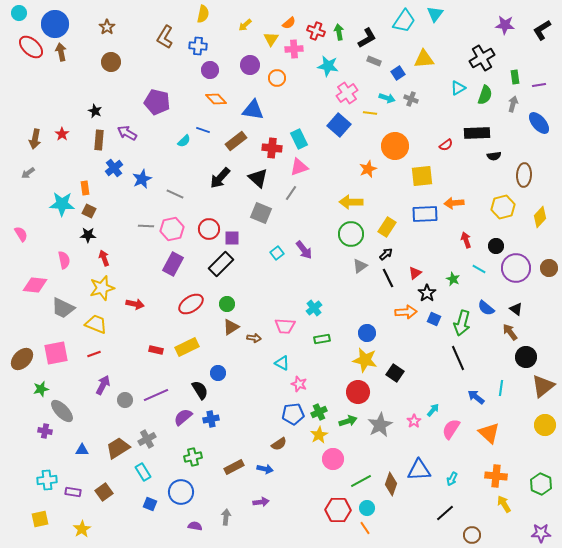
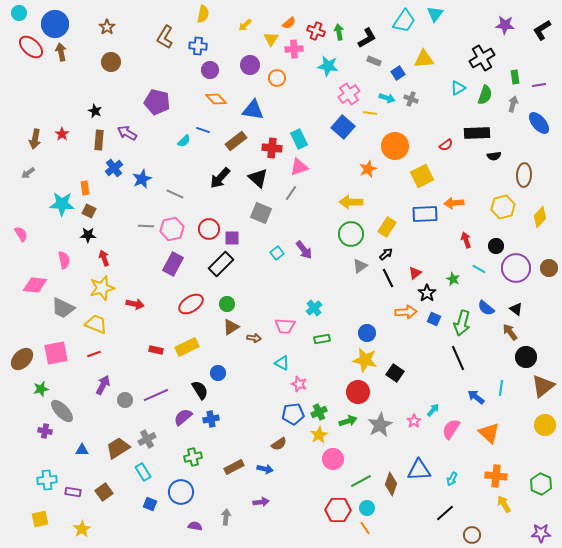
pink cross at (347, 93): moved 2 px right, 1 px down
blue square at (339, 125): moved 4 px right, 2 px down
yellow square at (422, 176): rotated 20 degrees counterclockwise
